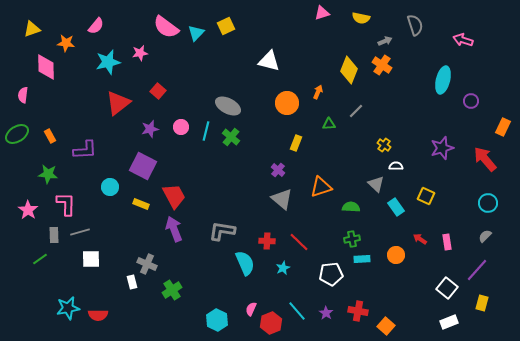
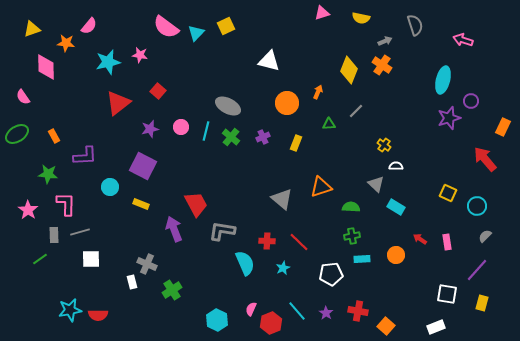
pink semicircle at (96, 26): moved 7 px left
pink star at (140, 53): moved 2 px down; rotated 21 degrees clockwise
pink semicircle at (23, 95): moved 2 px down; rotated 42 degrees counterclockwise
orange rectangle at (50, 136): moved 4 px right
purple star at (442, 148): moved 7 px right, 30 px up
purple L-shape at (85, 150): moved 6 px down
purple cross at (278, 170): moved 15 px left, 33 px up; rotated 24 degrees clockwise
red trapezoid at (174, 196): moved 22 px right, 8 px down
yellow square at (426, 196): moved 22 px right, 3 px up
cyan circle at (488, 203): moved 11 px left, 3 px down
cyan rectangle at (396, 207): rotated 24 degrees counterclockwise
green cross at (352, 239): moved 3 px up
white square at (447, 288): moved 6 px down; rotated 30 degrees counterclockwise
cyan star at (68, 308): moved 2 px right, 2 px down
white rectangle at (449, 322): moved 13 px left, 5 px down
